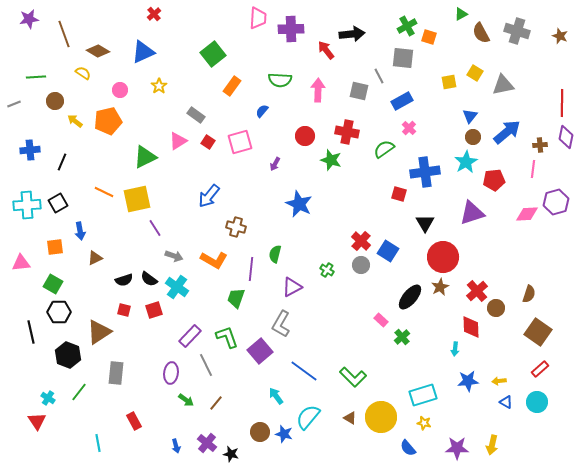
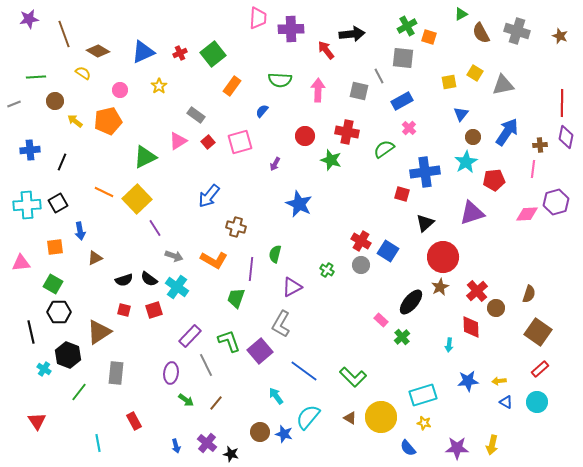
red cross at (154, 14): moved 26 px right, 39 px down; rotated 16 degrees clockwise
blue triangle at (470, 116): moved 9 px left, 2 px up
blue arrow at (507, 132): rotated 16 degrees counterclockwise
red square at (208, 142): rotated 16 degrees clockwise
red square at (399, 194): moved 3 px right
yellow square at (137, 199): rotated 32 degrees counterclockwise
black triangle at (425, 223): rotated 18 degrees clockwise
red cross at (361, 241): rotated 12 degrees counterclockwise
black ellipse at (410, 297): moved 1 px right, 5 px down
green L-shape at (227, 337): moved 2 px right, 4 px down
cyan arrow at (455, 349): moved 6 px left, 4 px up
cyan cross at (48, 398): moved 4 px left, 29 px up
